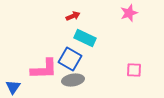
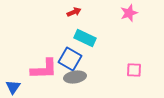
red arrow: moved 1 px right, 4 px up
gray ellipse: moved 2 px right, 3 px up
